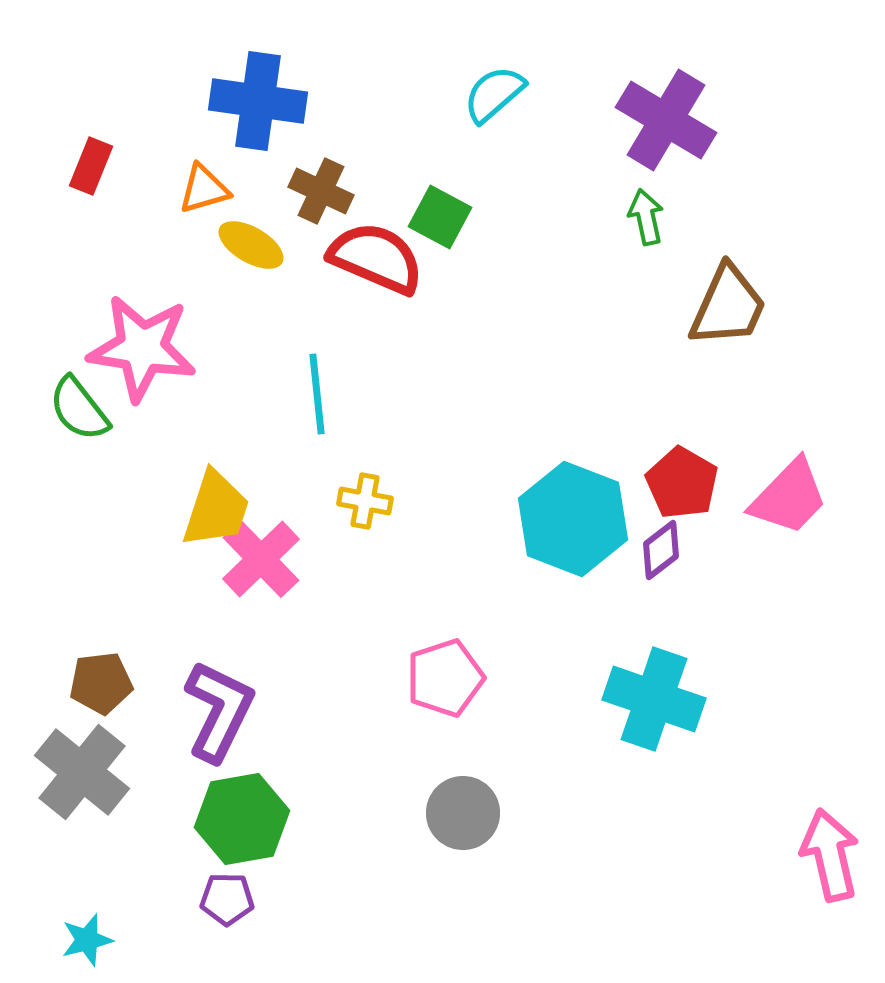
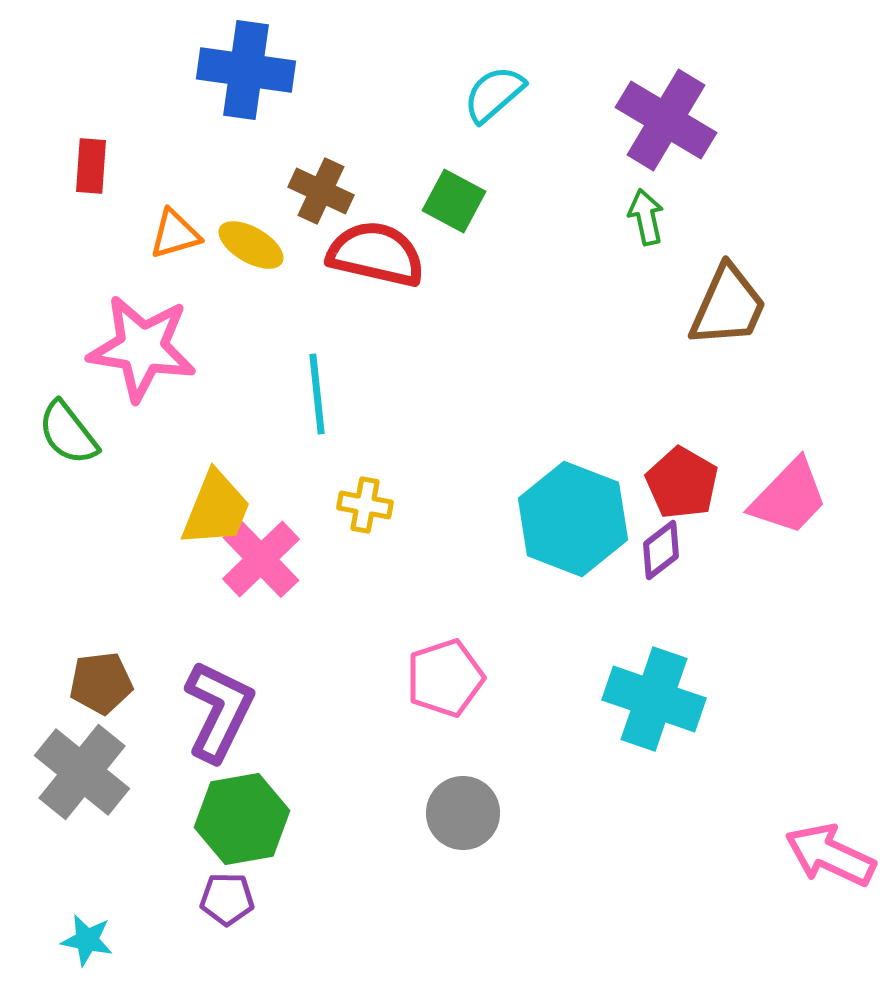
blue cross: moved 12 px left, 31 px up
red rectangle: rotated 18 degrees counterclockwise
orange triangle: moved 29 px left, 45 px down
green square: moved 14 px right, 16 px up
red semicircle: moved 4 px up; rotated 10 degrees counterclockwise
green semicircle: moved 11 px left, 24 px down
yellow cross: moved 4 px down
yellow trapezoid: rotated 4 degrees clockwise
pink arrow: rotated 52 degrees counterclockwise
cyan star: rotated 26 degrees clockwise
